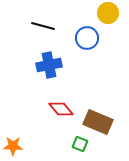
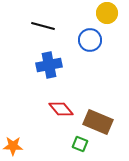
yellow circle: moved 1 px left
blue circle: moved 3 px right, 2 px down
